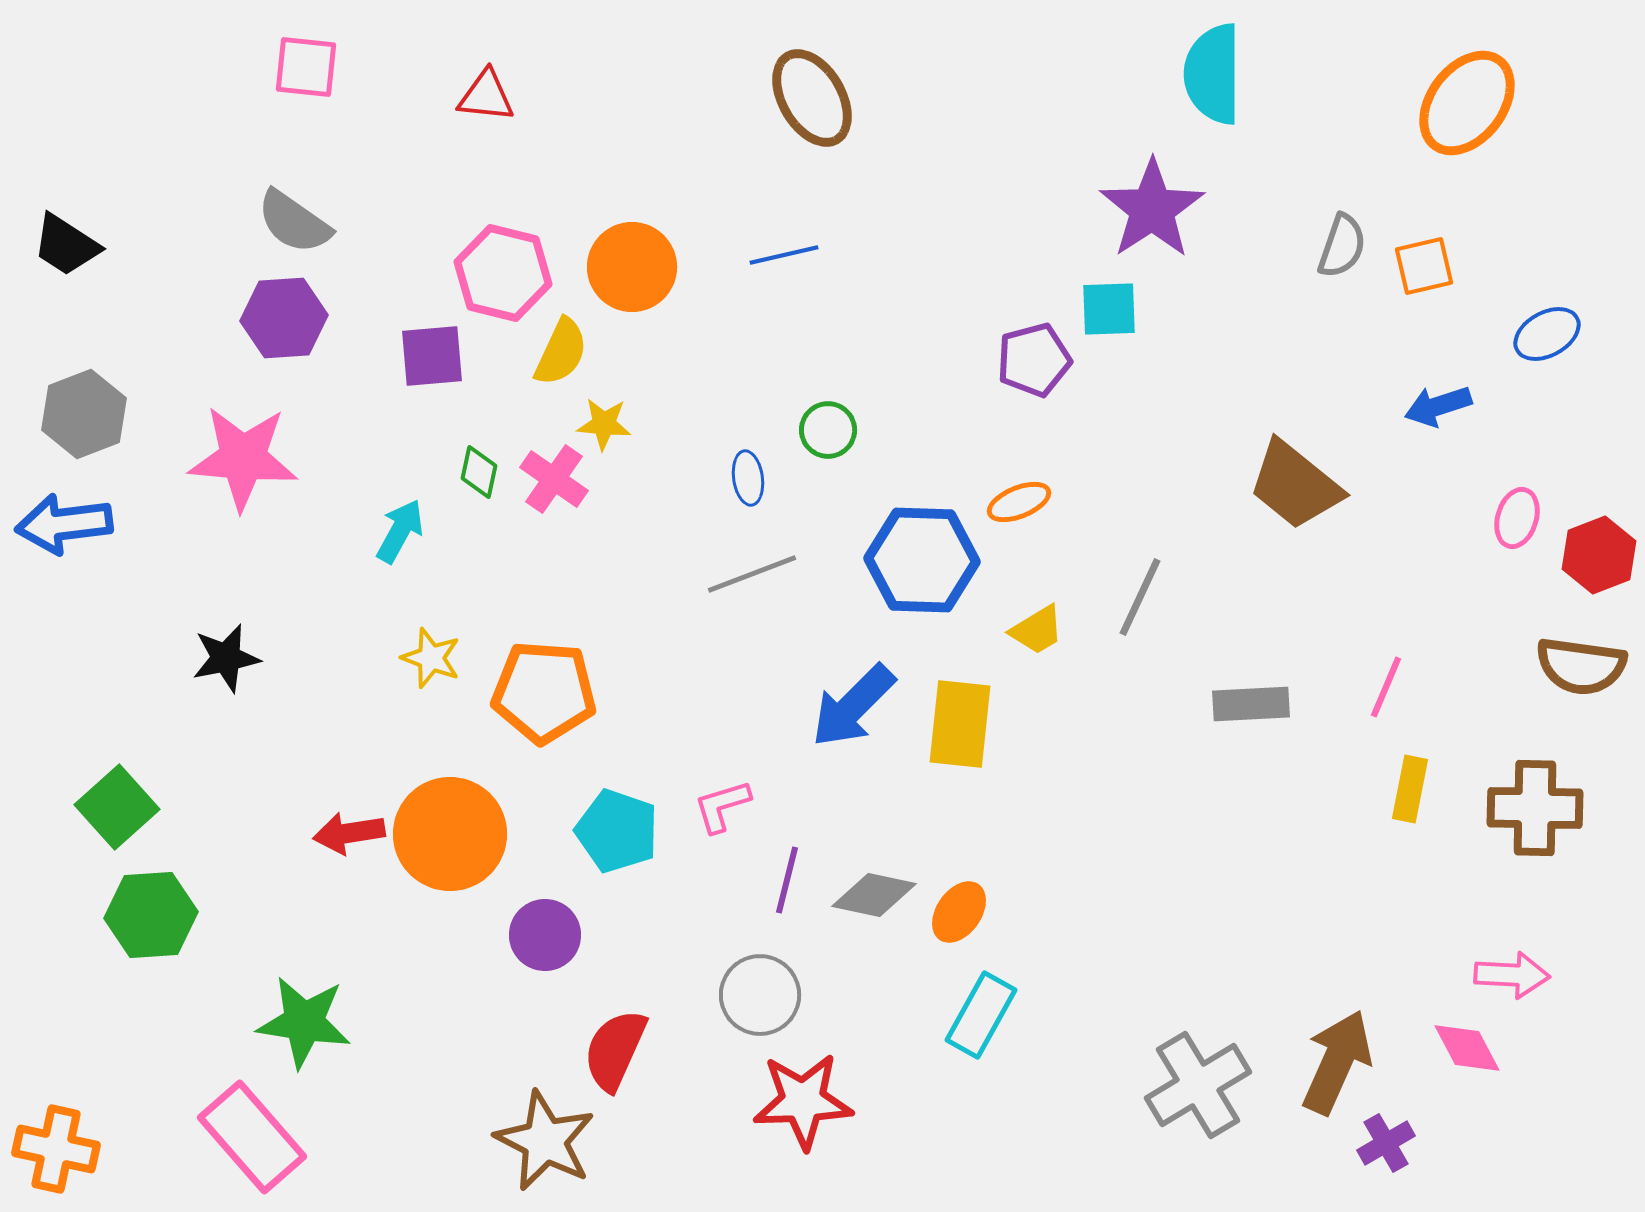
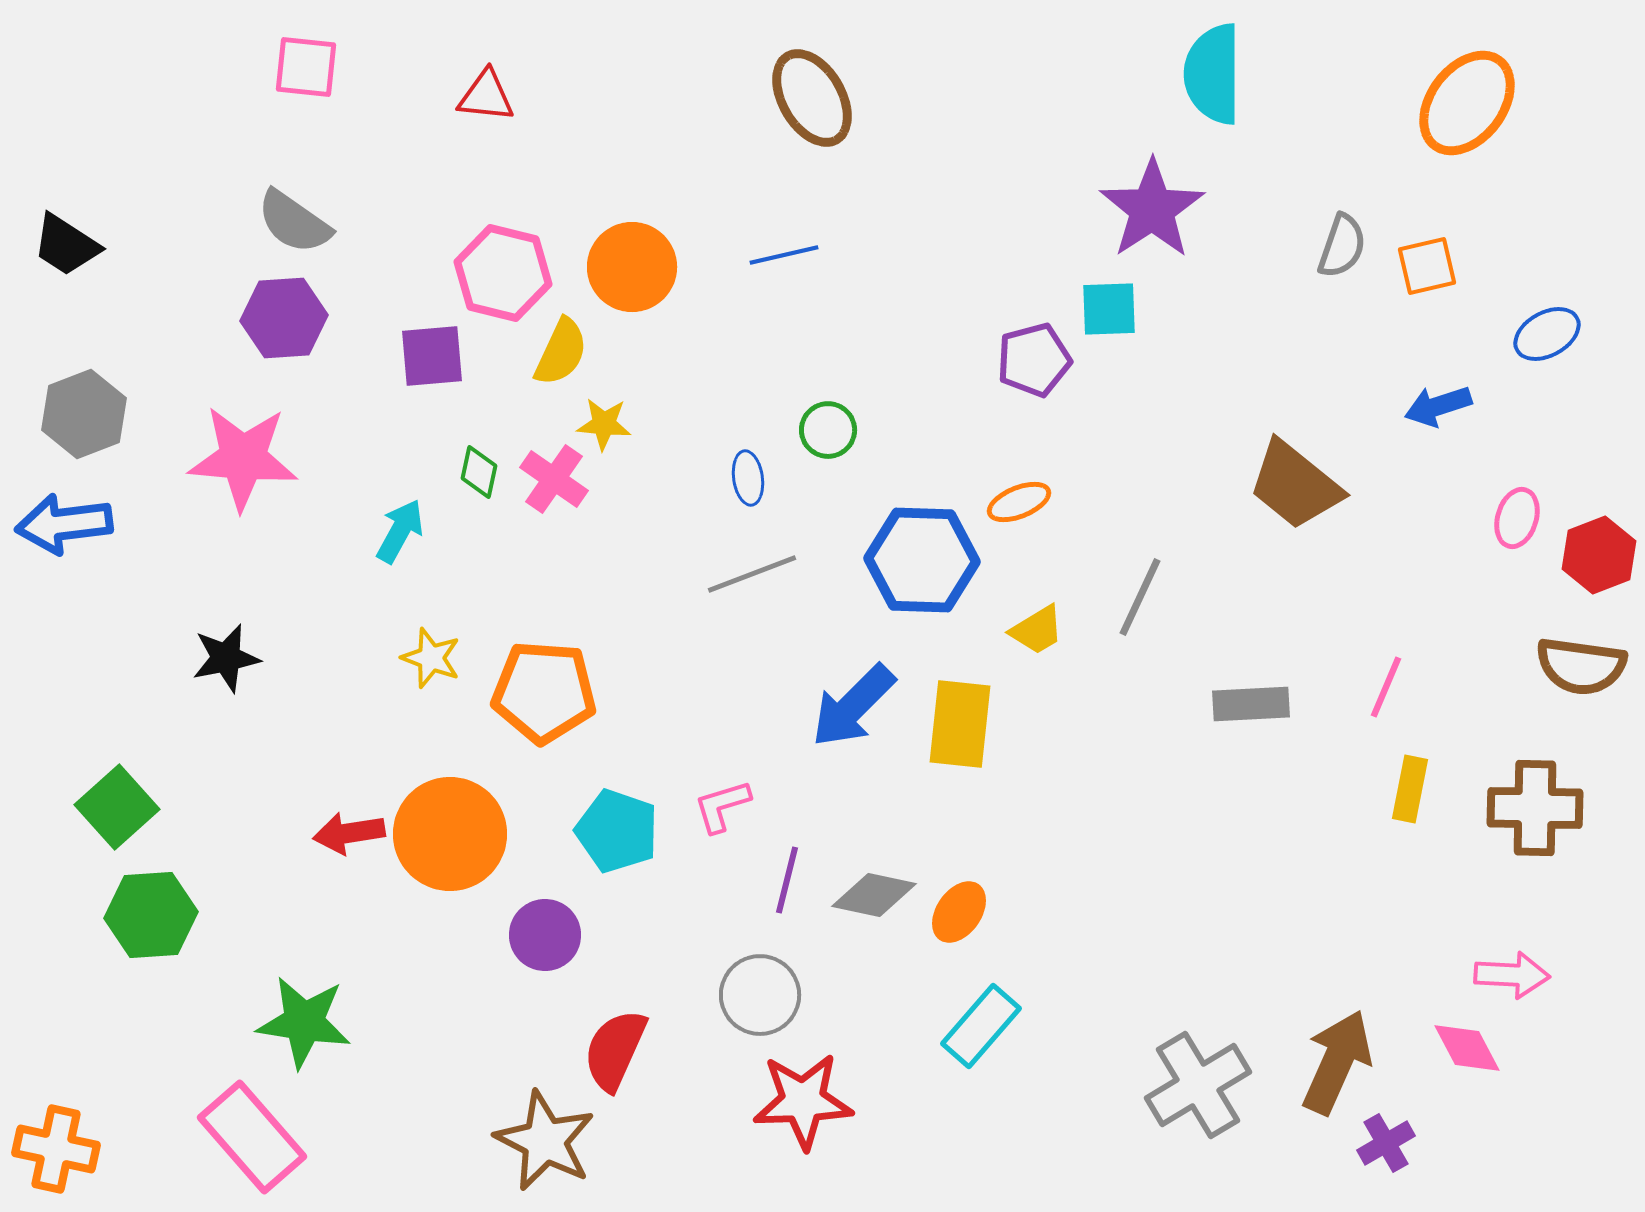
orange square at (1424, 266): moved 3 px right
cyan rectangle at (981, 1015): moved 11 px down; rotated 12 degrees clockwise
